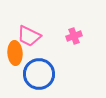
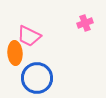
pink cross: moved 11 px right, 13 px up
blue circle: moved 2 px left, 4 px down
